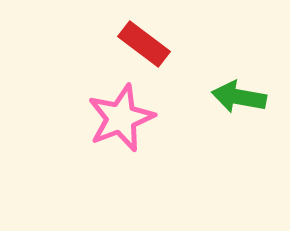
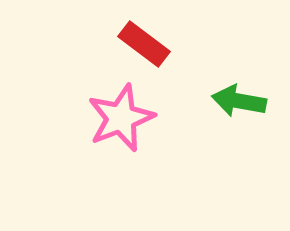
green arrow: moved 4 px down
